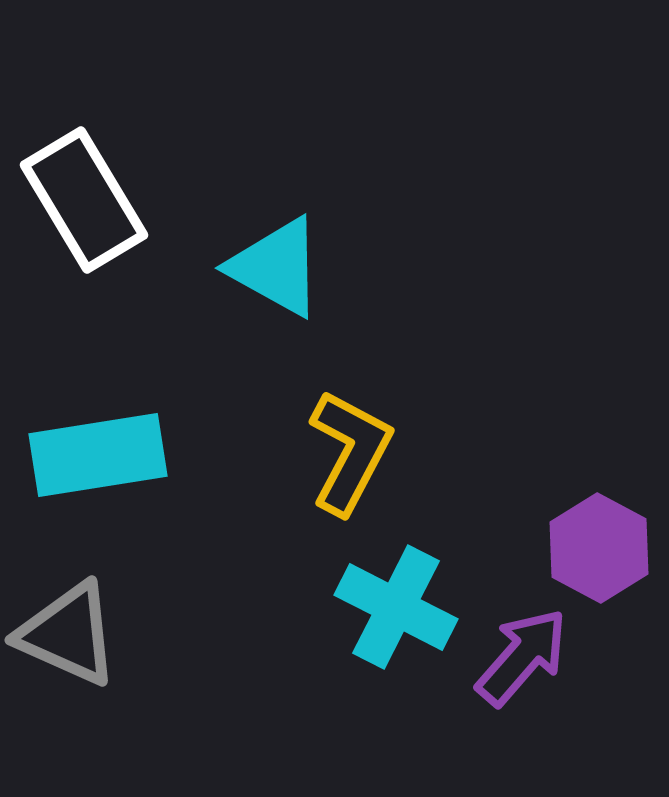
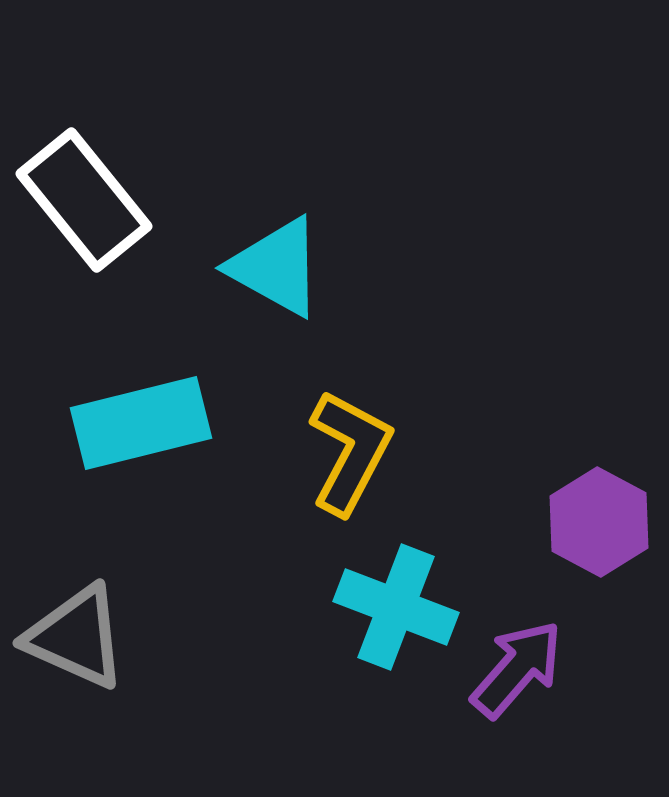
white rectangle: rotated 8 degrees counterclockwise
cyan rectangle: moved 43 px right, 32 px up; rotated 5 degrees counterclockwise
purple hexagon: moved 26 px up
cyan cross: rotated 6 degrees counterclockwise
gray triangle: moved 8 px right, 3 px down
purple arrow: moved 5 px left, 12 px down
